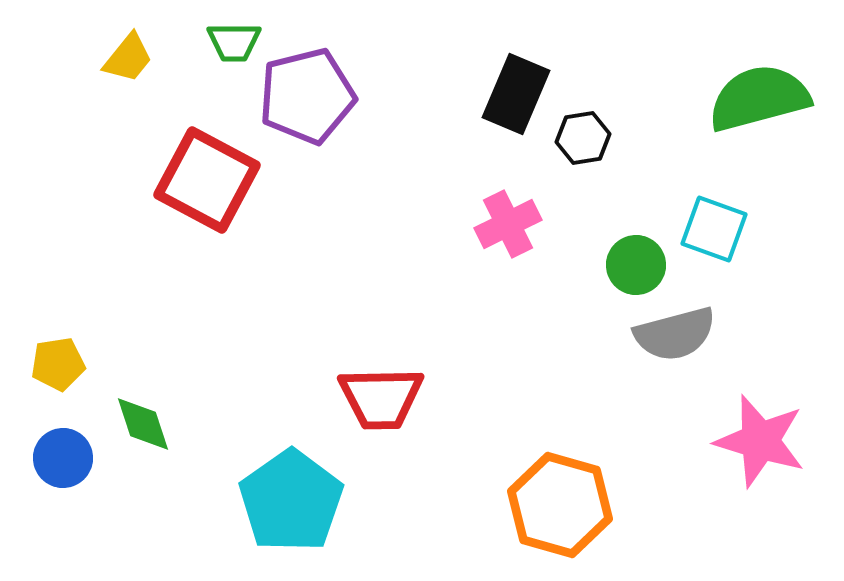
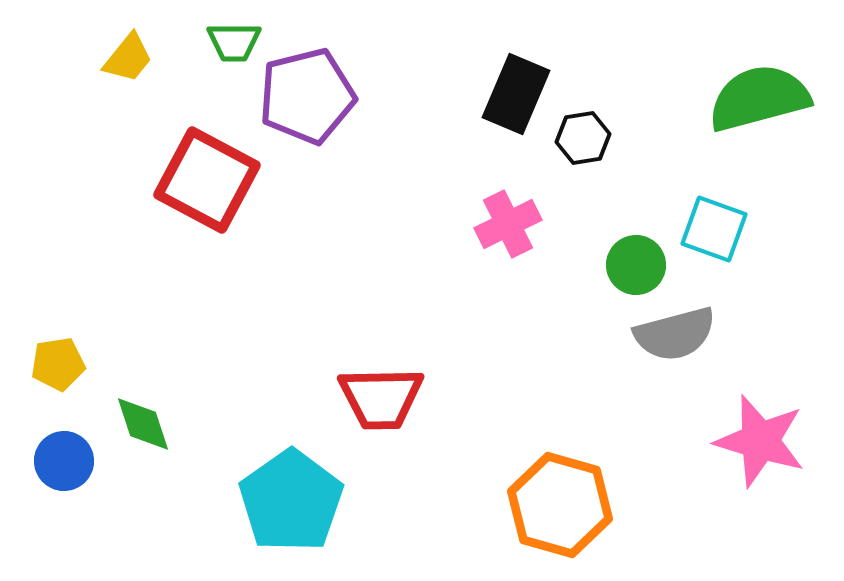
blue circle: moved 1 px right, 3 px down
